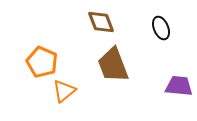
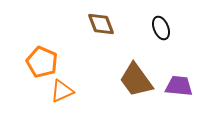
brown diamond: moved 2 px down
brown trapezoid: moved 23 px right, 15 px down; rotated 15 degrees counterclockwise
orange triangle: moved 2 px left; rotated 15 degrees clockwise
